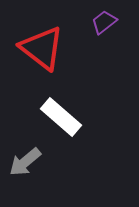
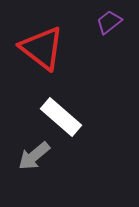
purple trapezoid: moved 5 px right
gray arrow: moved 9 px right, 6 px up
